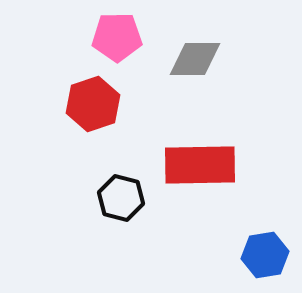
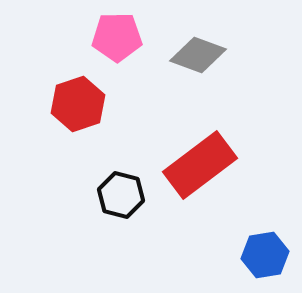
gray diamond: moved 3 px right, 4 px up; rotated 20 degrees clockwise
red hexagon: moved 15 px left
red rectangle: rotated 36 degrees counterclockwise
black hexagon: moved 3 px up
